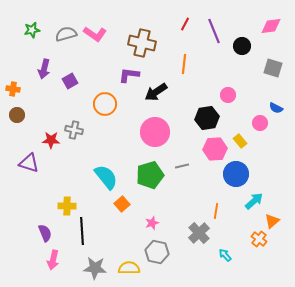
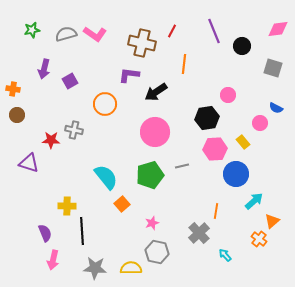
red line at (185, 24): moved 13 px left, 7 px down
pink diamond at (271, 26): moved 7 px right, 3 px down
yellow rectangle at (240, 141): moved 3 px right, 1 px down
yellow semicircle at (129, 268): moved 2 px right
